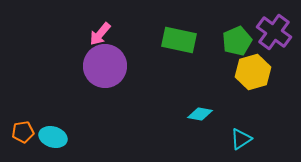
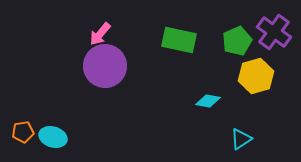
yellow hexagon: moved 3 px right, 4 px down
cyan diamond: moved 8 px right, 13 px up
